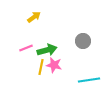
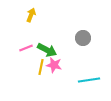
yellow arrow: moved 3 px left, 2 px up; rotated 32 degrees counterclockwise
gray circle: moved 3 px up
green arrow: rotated 42 degrees clockwise
